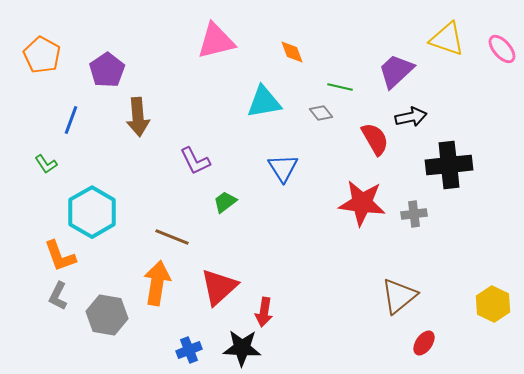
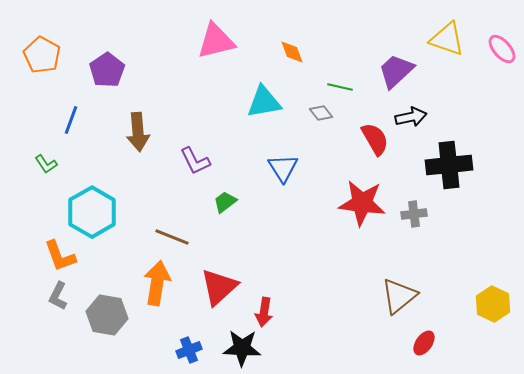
brown arrow: moved 15 px down
